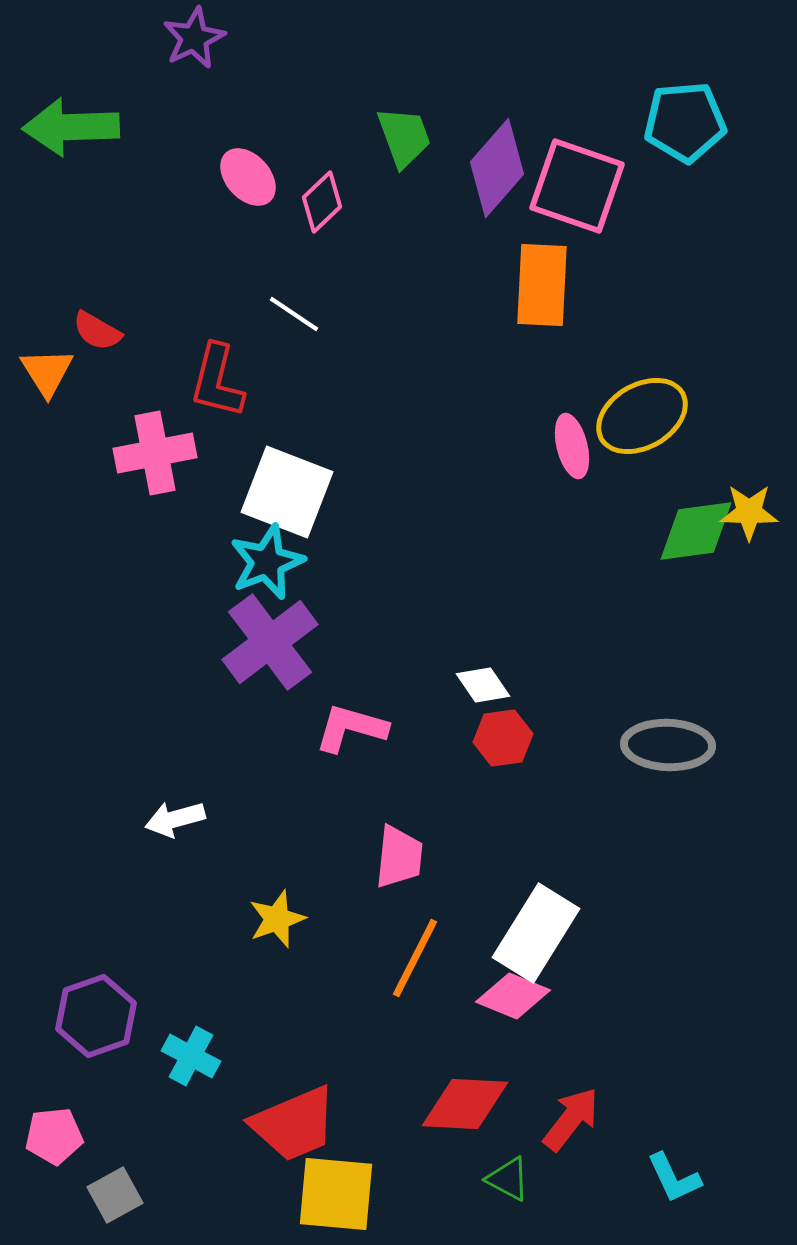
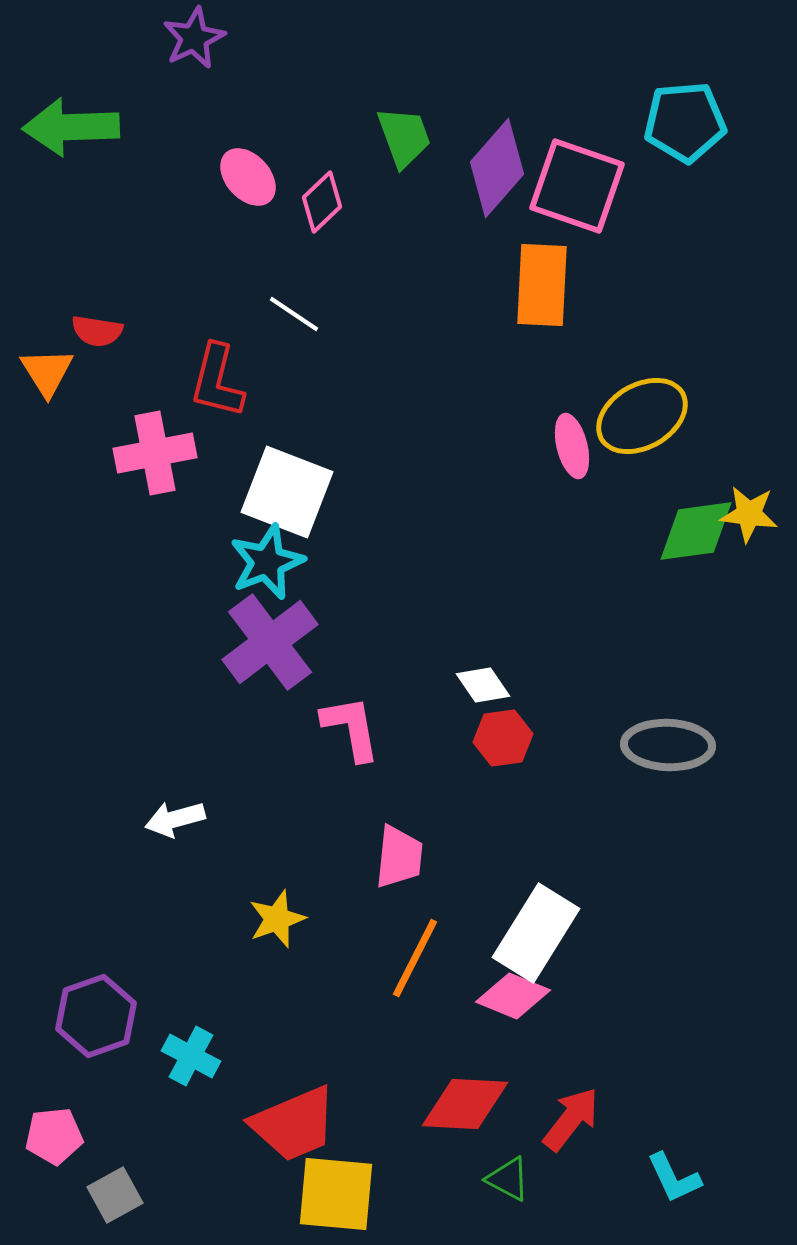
red semicircle at (97, 331): rotated 21 degrees counterclockwise
yellow star at (749, 512): moved 2 px down; rotated 6 degrees clockwise
pink L-shape at (351, 728): rotated 64 degrees clockwise
